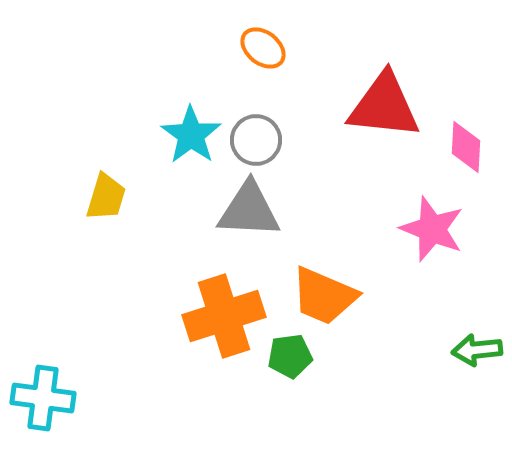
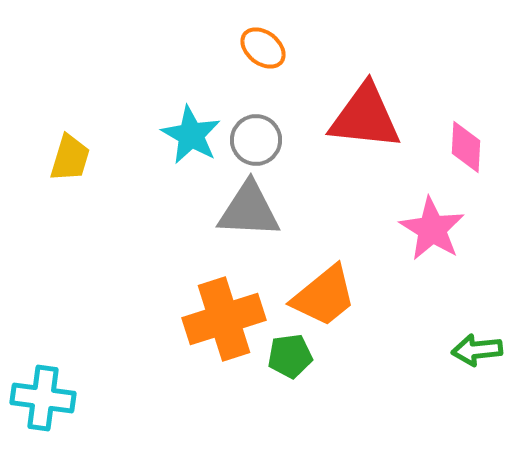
red triangle: moved 19 px left, 11 px down
cyan star: rotated 6 degrees counterclockwise
yellow trapezoid: moved 36 px left, 39 px up
pink star: rotated 10 degrees clockwise
orange trapezoid: rotated 62 degrees counterclockwise
orange cross: moved 3 px down
